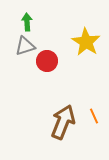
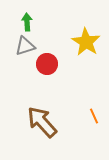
red circle: moved 3 px down
brown arrow: moved 21 px left; rotated 64 degrees counterclockwise
